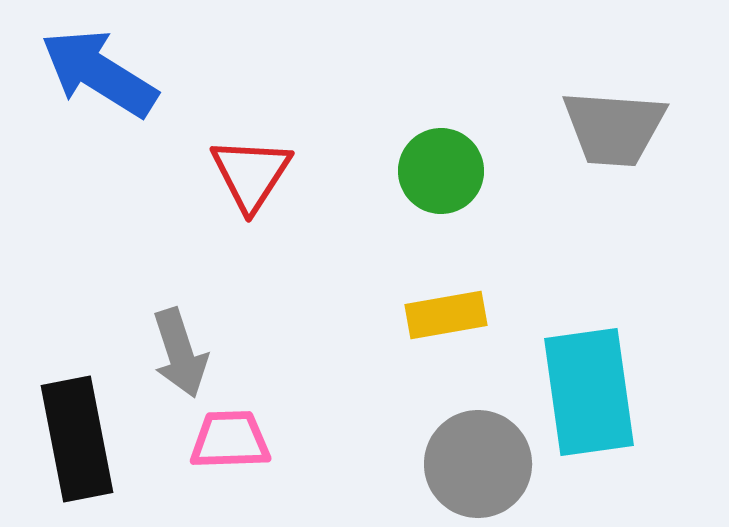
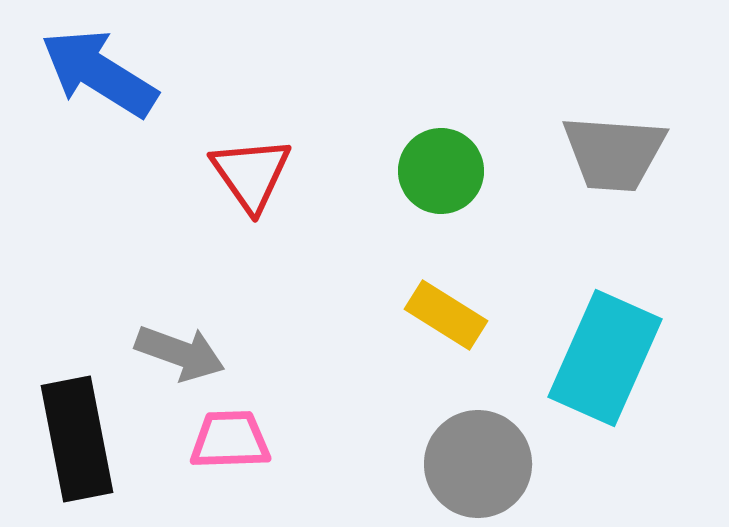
gray trapezoid: moved 25 px down
red triangle: rotated 8 degrees counterclockwise
yellow rectangle: rotated 42 degrees clockwise
gray arrow: rotated 52 degrees counterclockwise
cyan rectangle: moved 16 px right, 34 px up; rotated 32 degrees clockwise
